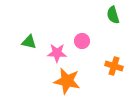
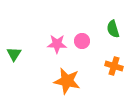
green semicircle: moved 14 px down
green triangle: moved 15 px left, 12 px down; rotated 49 degrees clockwise
pink star: moved 9 px up
